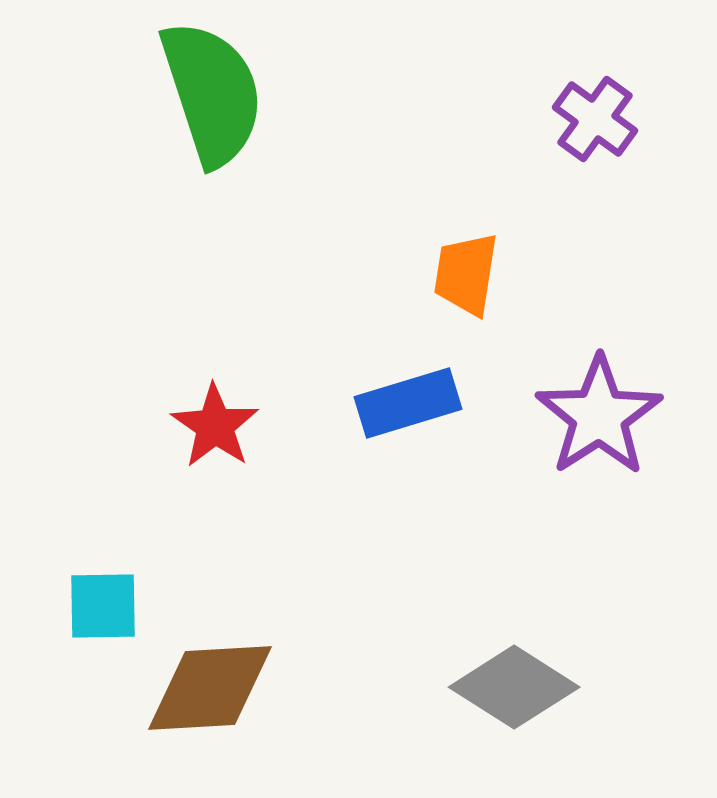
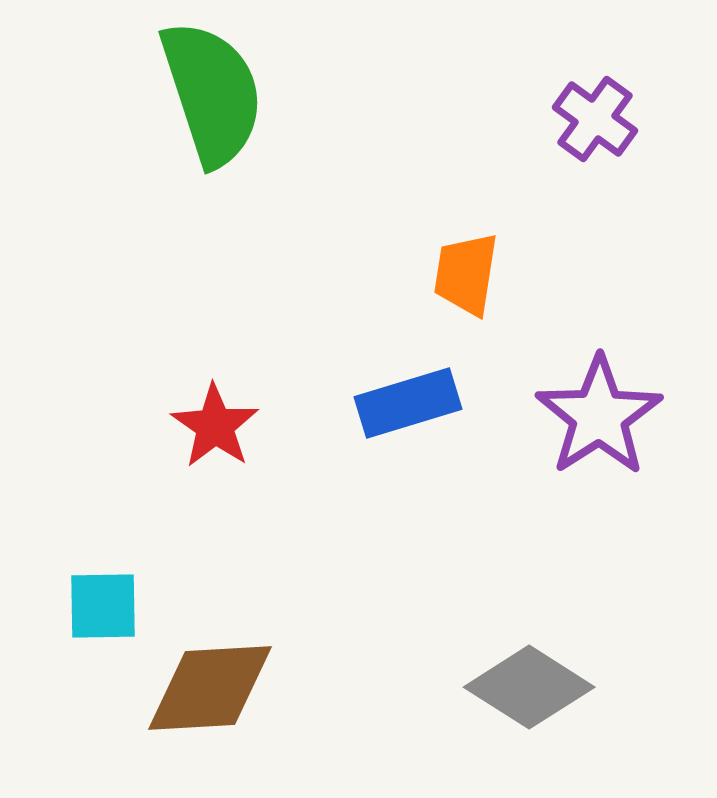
gray diamond: moved 15 px right
